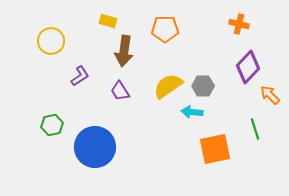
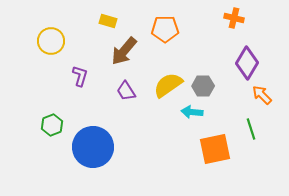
orange cross: moved 5 px left, 6 px up
brown arrow: rotated 32 degrees clockwise
purple diamond: moved 1 px left, 4 px up; rotated 12 degrees counterclockwise
purple L-shape: rotated 40 degrees counterclockwise
yellow semicircle: moved 1 px up
purple trapezoid: moved 6 px right
orange arrow: moved 8 px left
green hexagon: rotated 10 degrees counterclockwise
green line: moved 4 px left
blue circle: moved 2 px left
